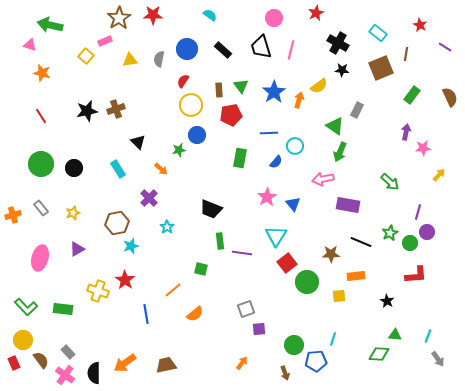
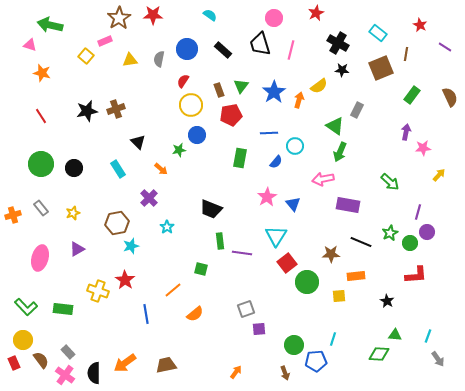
black trapezoid at (261, 47): moved 1 px left, 3 px up
green triangle at (241, 86): rotated 14 degrees clockwise
brown rectangle at (219, 90): rotated 16 degrees counterclockwise
orange arrow at (242, 363): moved 6 px left, 9 px down
